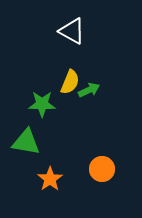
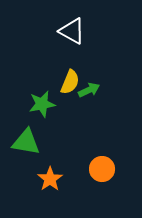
green star: rotated 12 degrees counterclockwise
